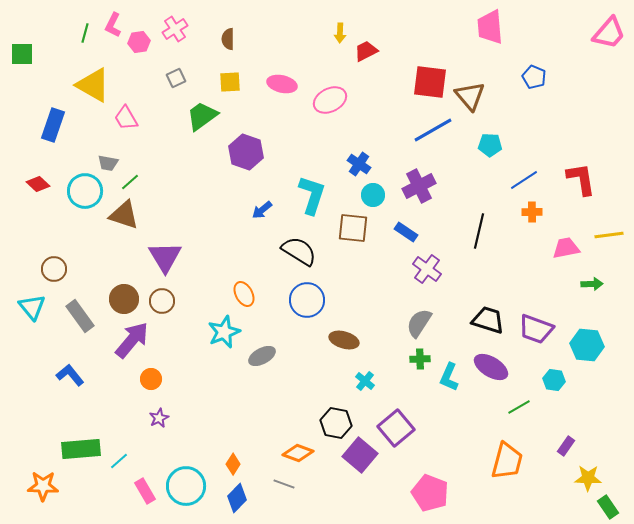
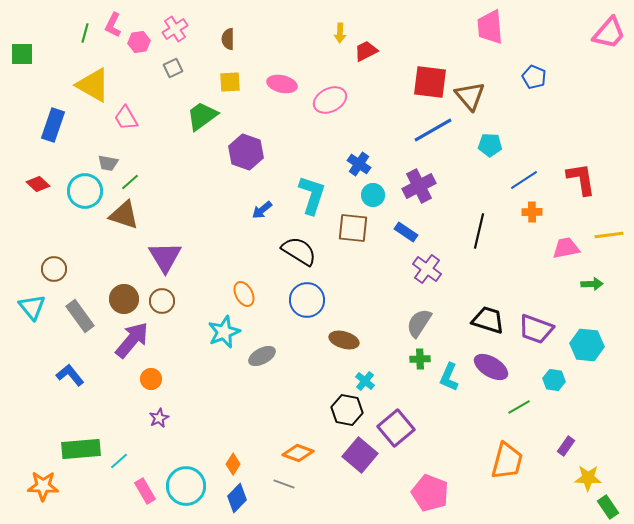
gray square at (176, 78): moved 3 px left, 10 px up
black hexagon at (336, 423): moved 11 px right, 13 px up
